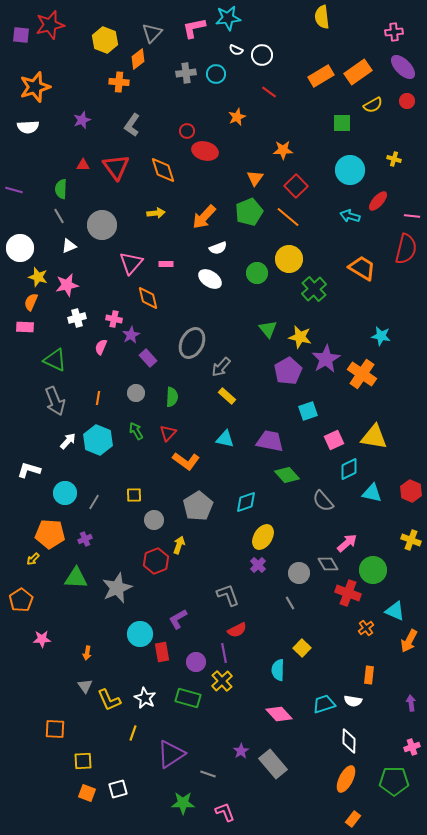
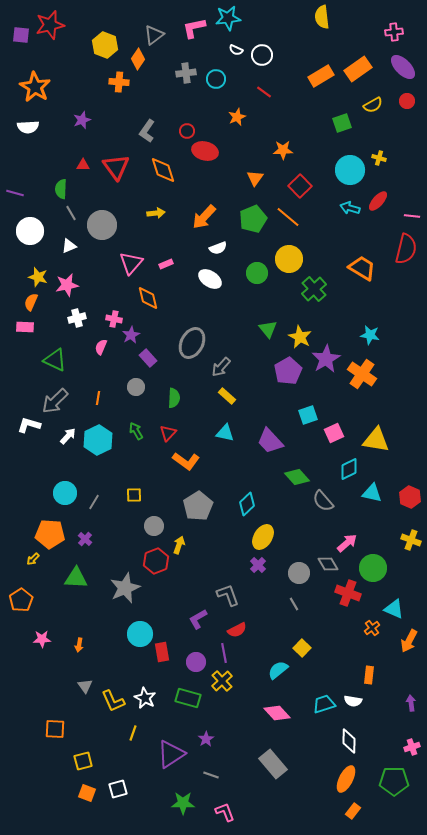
gray triangle at (152, 33): moved 2 px right, 2 px down; rotated 10 degrees clockwise
yellow hexagon at (105, 40): moved 5 px down
orange diamond at (138, 59): rotated 20 degrees counterclockwise
orange rectangle at (358, 72): moved 3 px up
cyan circle at (216, 74): moved 5 px down
orange star at (35, 87): rotated 24 degrees counterclockwise
red line at (269, 92): moved 5 px left
green square at (342, 123): rotated 18 degrees counterclockwise
gray L-shape at (132, 125): moved 15 px right, 6 px down
yellow cross at (394, 159): moved 15 px left, 1 px up
red square at (296, 186): moved 4 px right
purple line at (14, 190): moved 1 px right, 3 px down
green pentagon at (249, 212): moved 4 px right, 7 px down
gray line at (59, 216): moved 12 px right, 3 px up
cyan arrow at (350, 216): moved 8 px up
white circle at (20, 248): moved 10 px right, 17 px up
pink rectangle at (166, 264): rotated 24 degrees counterclockwise
cyan star at (381, 336): moved 11 px left, 1 px up
yellow star at (300, 337): rotated 15 degrees clockwise
gray circle at (136, 393): moved 6 px up
green semicircle at (172, 397): moved 2 px right, 1 px down
gray arrow at (55, 401): rotated 68 degrees clockwise
cyan square at (308, 411): moved 4 px down
yellow triangle at (374, 437): moved 2 px right, 3 px down
cyan triangle at (225, 439): moved 6 px up
cyan hexagon at (98, 440): rotated 12 degrees clockwise
pink square at (334, 440): moved 7 px up
white arrow at (68, 441): moved 5 px up
purple trapezoid at (270, 441): rotated 144 degrees counterclockwise
white L-shape at (29, 470): moved 45 px up
green diamond at (287, 475): moved 10 px right, 2 px down
red hexagon at (411, 491): moved 1 px left, 6 px down
cyan diamond at (246, 502): moved 1 px right, 2 px down; rotated 25 degrees counterclockwise
gray circle at (154, 520): moved 6 px down
purple cross at (85, 539): rotated 24 degrees counterclockwise
green circle at (373, 570): moved 2 px up
gray star at (117, 588): moved 8 px right
gray line at (290, 603): moved 4 px right, 1 px down
cyan triangle at (395, 611): moved 1 px left, 2 px up
purple L-shape at (178, 619): moved 20 px right
orange cross at (366, 628): moved 6 px right
orange arrow at (87, 653): moved 8 px left, 8 px up
cyan semicircle at (278, 670): rotated 50 degrees clockwise
yellow L-shape at (109, 700): moved 4 px right, 1 px down
pink diamond at (279, 714): moved 2 px left, 1 px up
purple star at (241, 751): moved 35 px left, 12 px up
yellow square at (83, 761): rotated 12 degrees counterclockwise
gray line at (208, 774): moved 3 px right, 1 px down
orange rectangle at (353, 819): moved 8 px up
